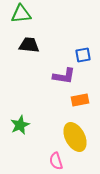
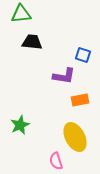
black trapezoid: moved 3 px right, 3 px up
blue square: rotated 28 degrees clockwise
